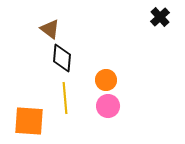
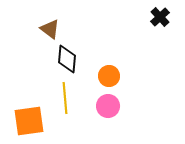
black diamond: moved 5 px right, 1 px down
orange circle: moved 3 px right, 4 px up
orange square: rotated 12 degrees counterclockwise
